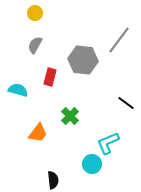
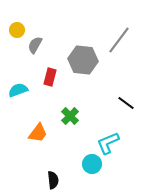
yellow circle: moved 18 px left, 17 px down
cyan semicircle: rotated 36 degrees counterclockwise
